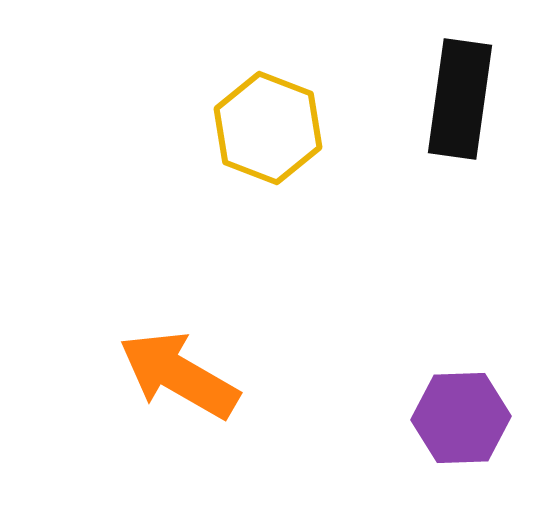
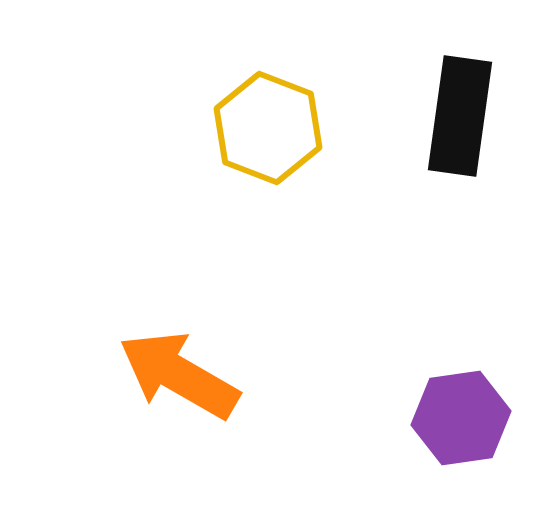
black rectangle: moved 17 px down
purple hexagon: rotated 6 degrees counterclockwise
